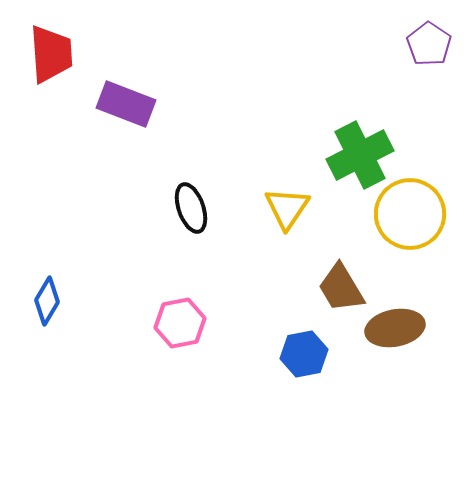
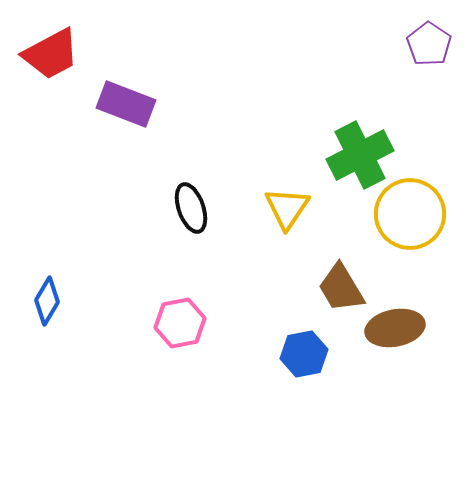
red trapezoid: rotated 66 degrees clockwise
